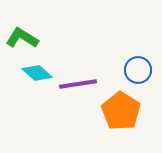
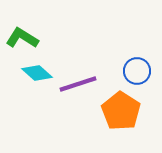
blue circle: moved 1 px left, 1 px down
purple line: rotated 9 degrees counterclockwise
